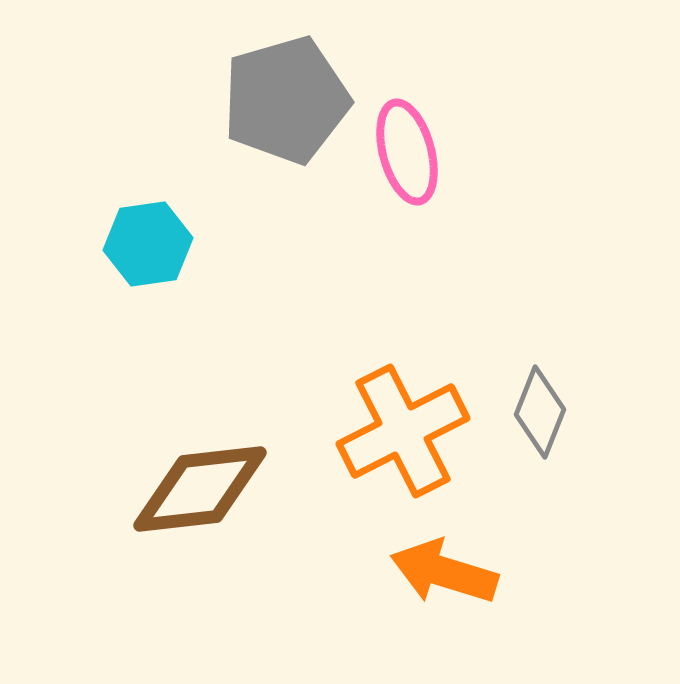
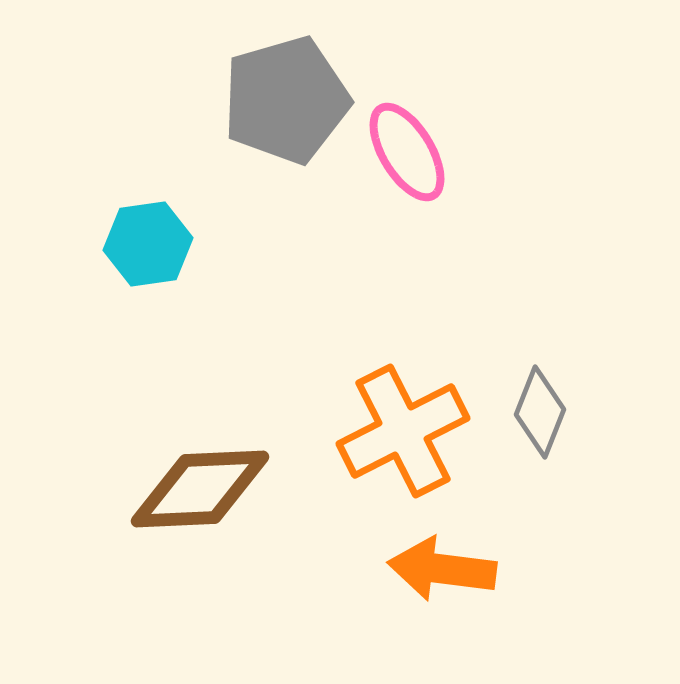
pink ellipse: rotated 16 degrees counterclockwise
brown diamond: rotated 4 degrees clockwise
orange arrow: moved 2 px left, 3 px up; rotated 10 degrees counterclockwise
